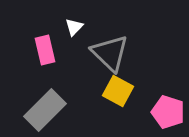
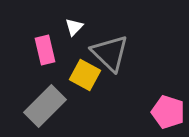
yellow square: moved 33 px left, 16 px up
gray rectangle: moved 4 px up
